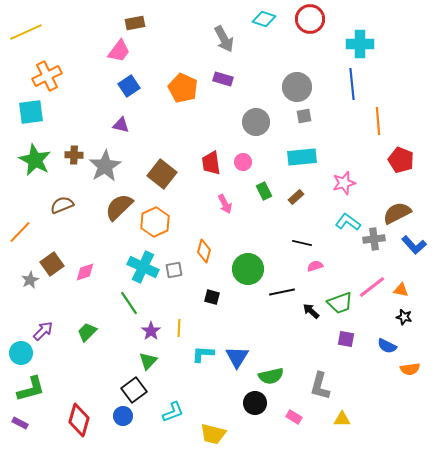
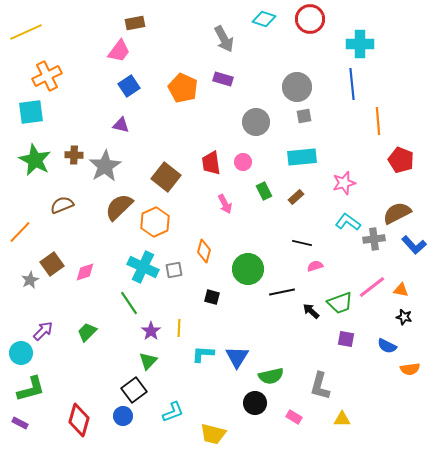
brown square at (162, 174): moved 4 px right, 3 px down
